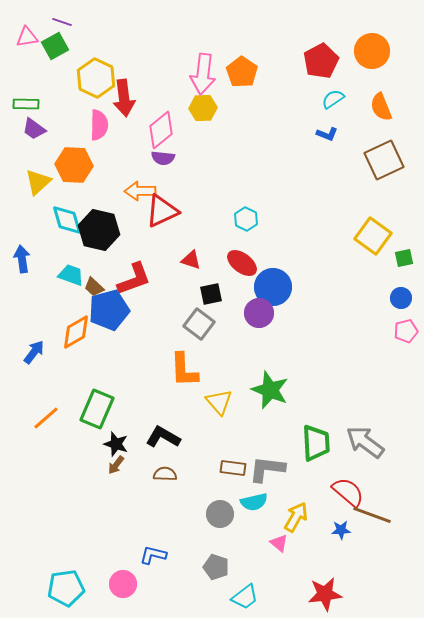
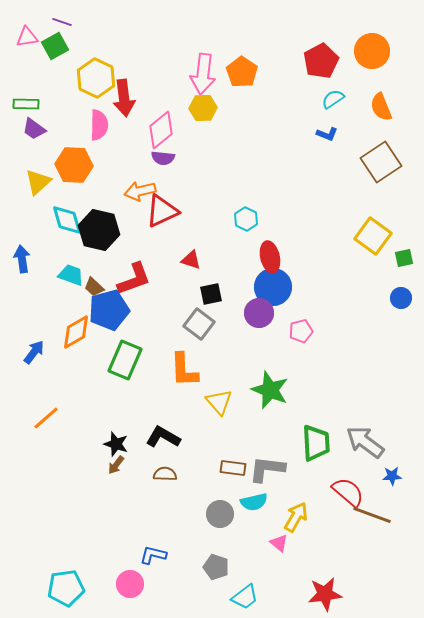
brown square at (384, 160): moved 3 px left, 2 px down; rotated 9 degrees counterclockwise
orange arrow at (140, 191): rotated 12 degrees counterclockwise
red ellipse at (242, 263): moved 28 px right, 6 px up; rotated 40 degrees clockwise
pink pentagon at (406, 331): moved 105 px left
green rectangle at (97, 409): moved 28 px right, 49 px up
blue star at (341, 530): moved 51 px right, 54 px up
pink circle at (123, 584): moved 7 px right
